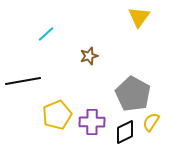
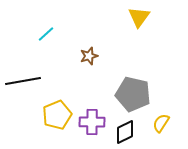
gray pentagon: rotated 16 degrees counterclockwise
yellow semicircle: moved 10 px right, 1 px down
